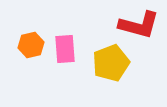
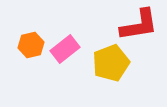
red L-shape: rotated 24 degrees counterclockwise
pink rectangle: rotated 56 degrees clockwise
